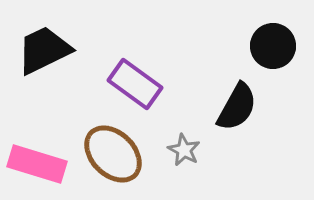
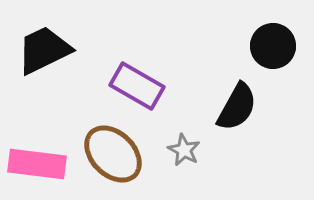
purple rectangle: moved 2 px right, 2 px down; rotated 6 degrees counterclockwise
pink rectangle: rotated 10 degrees counterclockwise
